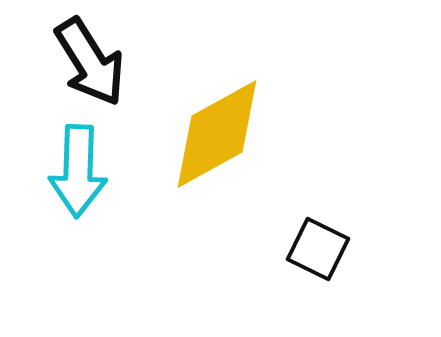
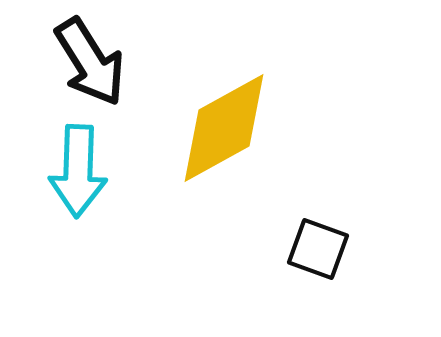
yellow diamond: moved 7 px right, 6 px up
black square: rotated 6 degrees counterclockwise
